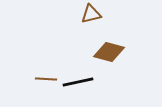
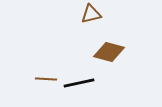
black line: moved 1 px right, 1 px down
